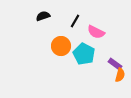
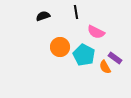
black line: moved 1 px right, 9 px up; rotated 40 degrees counterclockwise
orange circle: moved 1 px left, 1 px down
cyan pentagon: moved 1 px down
purple rectangle: moved 6 px up
orange semicircle: moved 15 px left, 8 px up; rotated 136 degrees clockwise
